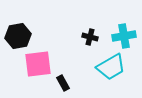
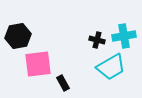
black cross: moved 7 px right, 3 px down
